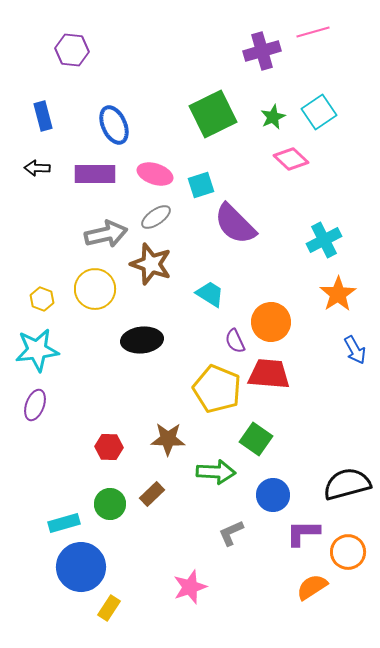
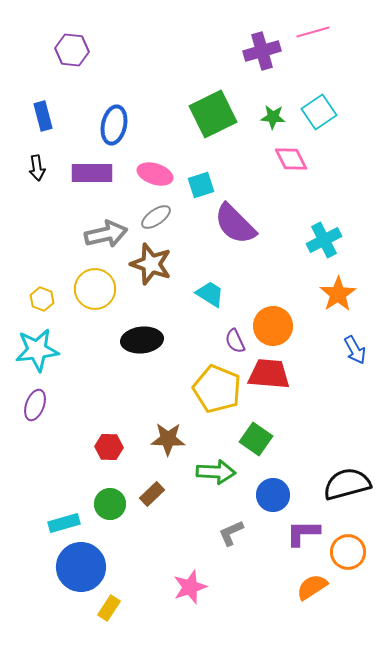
green star at (273, 117): rotated 30 degrees clockwise
blue ellipse at (114, 125): rotated 36 degrees clockwise
pink diamond at (291, 159): rotated 20 degrees clockwise
black arrow at (37, 168): rotated 100 degrees counterclockwise
purple rectangle at (95, 174): moved 3 px left, 1 px up
orange circle at (271, 322): moved 2 px right, 4 px down
